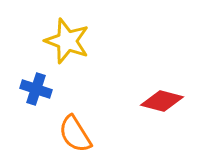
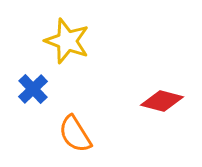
blue cross: moved 3 px left; rotated 28 degrees clockwise
